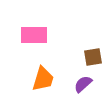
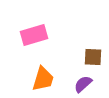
pink rectangle: rotated 16 degrees counterclockwise
brown square: rotated 12 degrees clockwise
